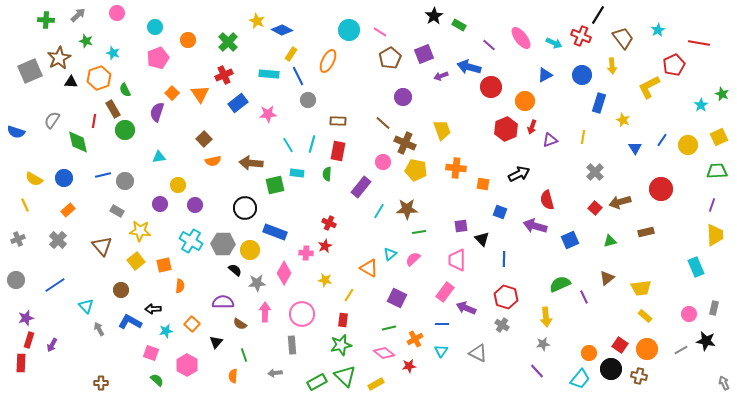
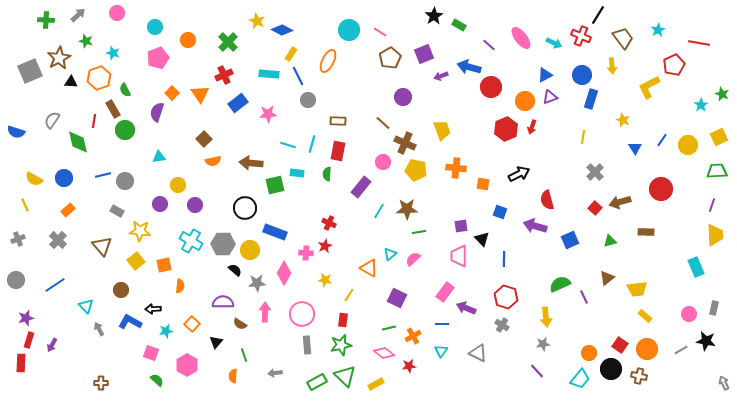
blue rectangle at (599, 103): moved 8 px left, 4 px up
purple triangle at (550, 140): moved 43 px up
cyan line at (288, 145): rotated 42 degrees counterclockwise
brown rectangle at (646, 232): rotated 14 degrees clockwise
pink trapezoid at (457, 260): moved 2 px right, 4 px up
yellow trapezoid at (641, 288): moved 4 px left, 1 px down
orange cross at (415, 339): moved 2 px left, 3 px up
gray rectangle at (292, 345): moved 15 px right
